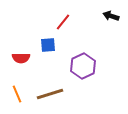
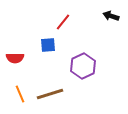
red semicircle: moved 6 px left
orange line: moved 3 px right
